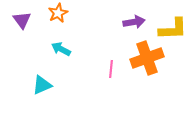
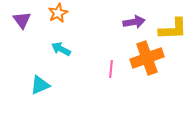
cyan triangle: moved 2 px left
